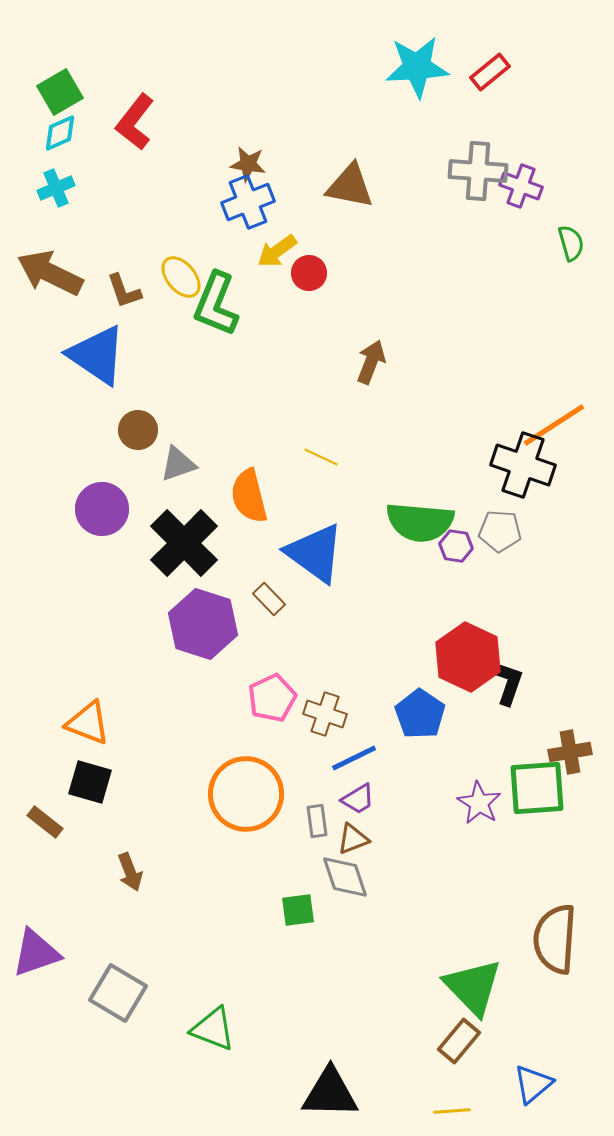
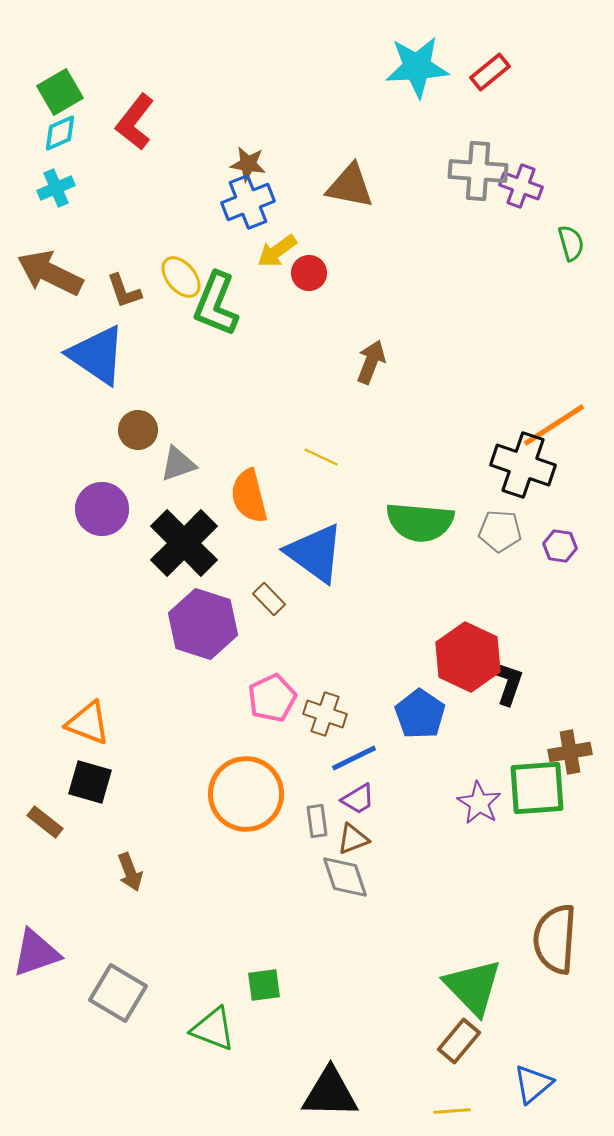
purple hexagon at (456, 546): moved 104 px right
green square at (298, 910): moved 34 px left, 75 px down
